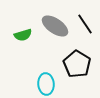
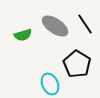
cyan ellipse: moved 4 px right; rotated 20 degrees counterclockwise
